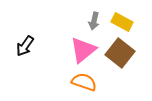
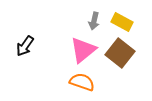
orange semicircle: moved 2 px left
